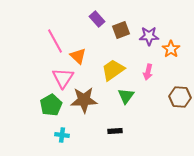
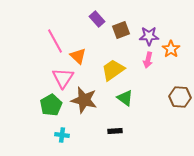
pink arrow: moved 12 px up
green triangle: moved 1 px left, 2 px down; rotated 30 degrees counterclockwise
brown star: rotated 16 degrees clockwise
